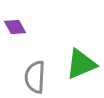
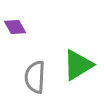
green triangle: moved 3 px left, 1 px down; rotated 8 degrees counterclockwise
